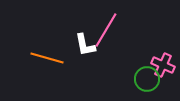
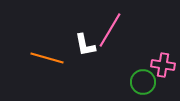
pink line: moved 4 px right
pink cross: rotated 15 degrees counterclockwise
green circle: moved 4 px left, 3 px down
